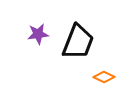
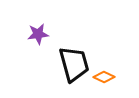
black trapezoid: moved 4 px left, 22 px down; rotated 36 degrees counterclockwise
